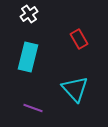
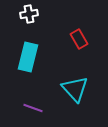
white cross: rotated 24 degrees clockwise
